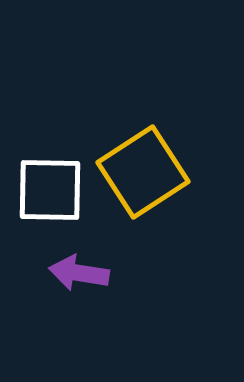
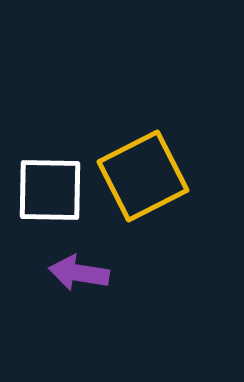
yellow square: moved 4 px down; rotated 6 degrees clockwise
